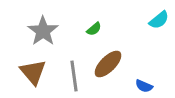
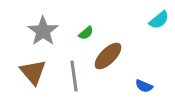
green semicircle: moved 8 px left, 4 px down
brown ellipse: moved 8 px up
